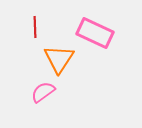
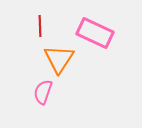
red line: moved 5 px right, 1 px up
pink semicircle: rotated 35 degrees counterclockwise
